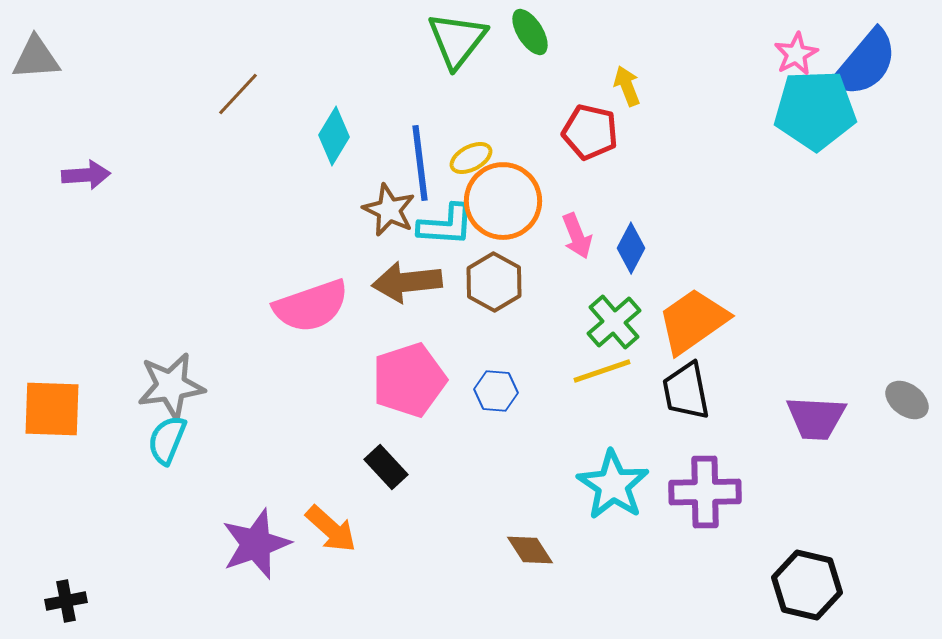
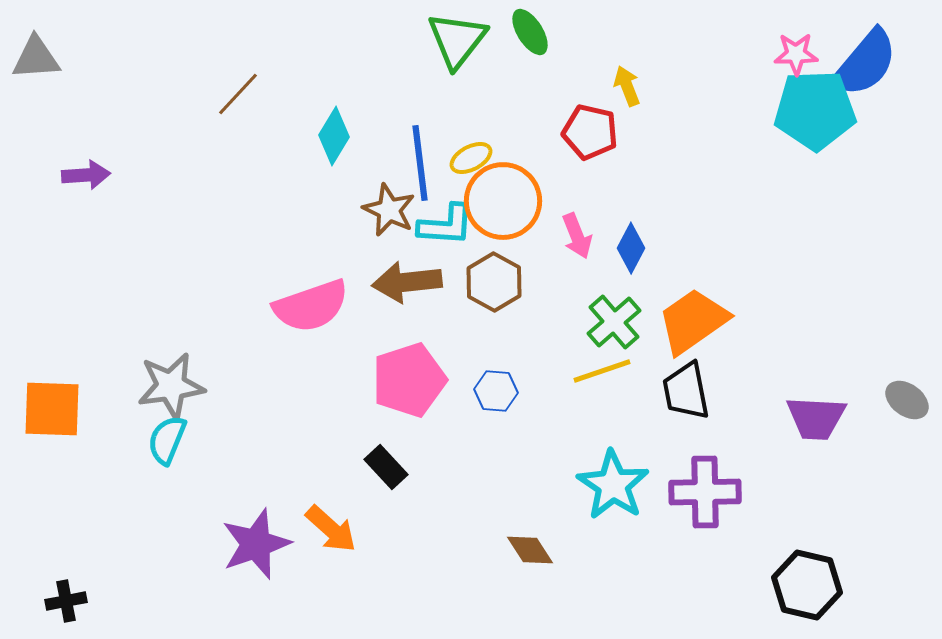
pink star: rotated 27 degrees clockwise
